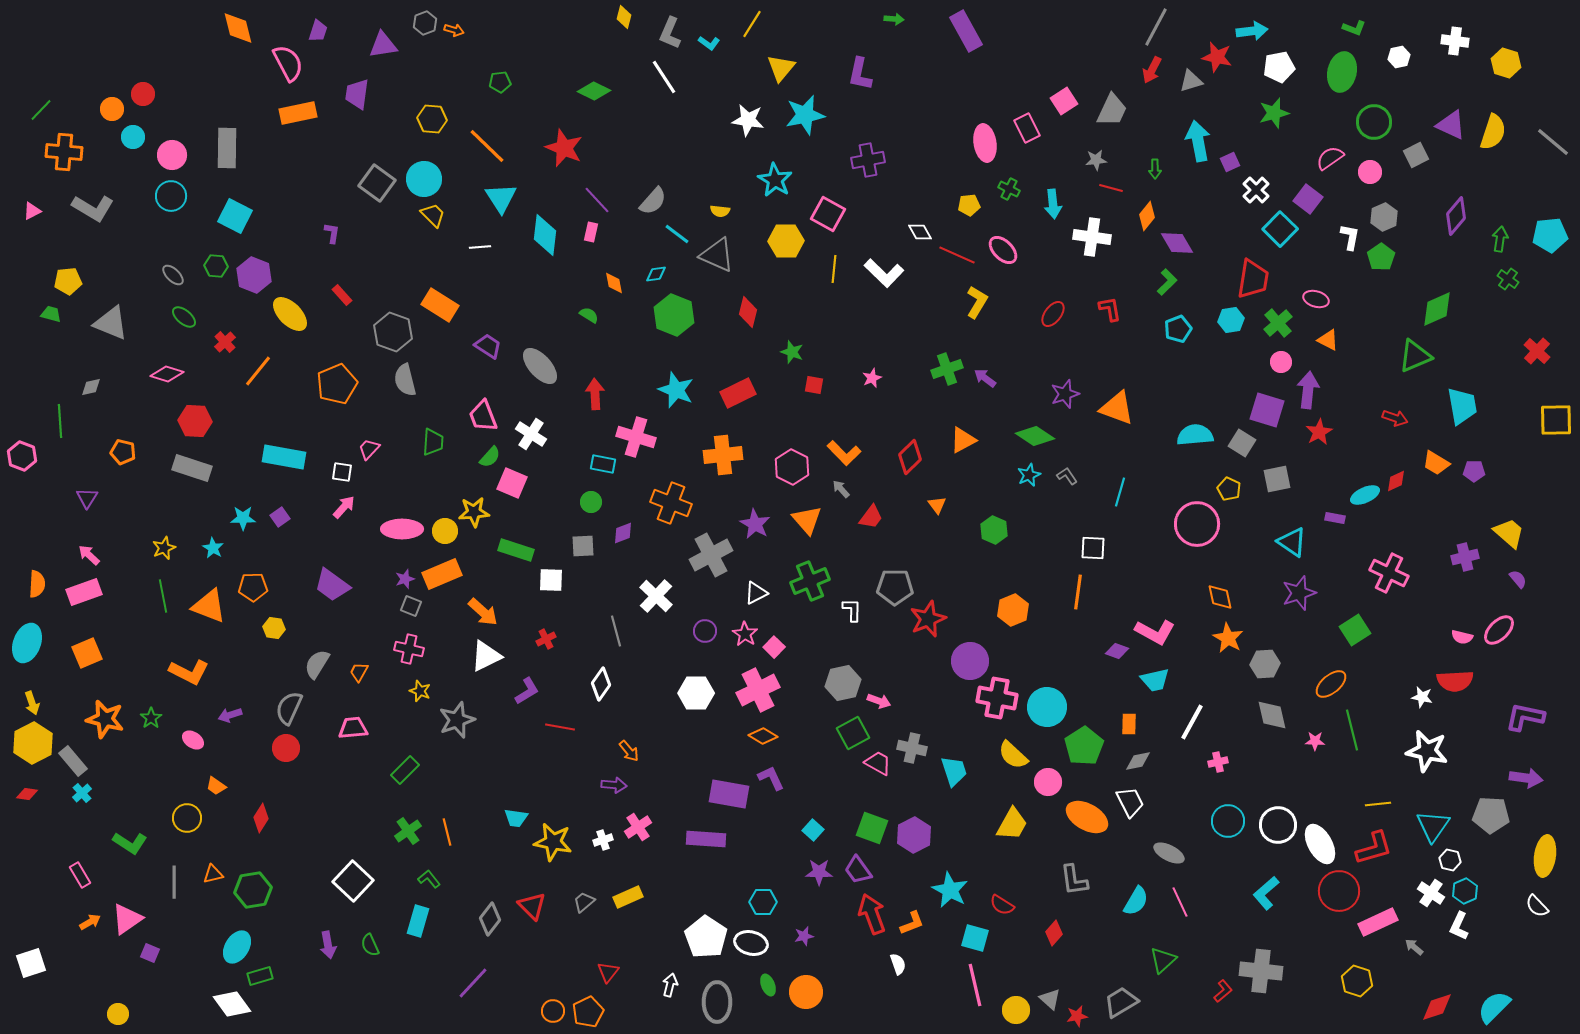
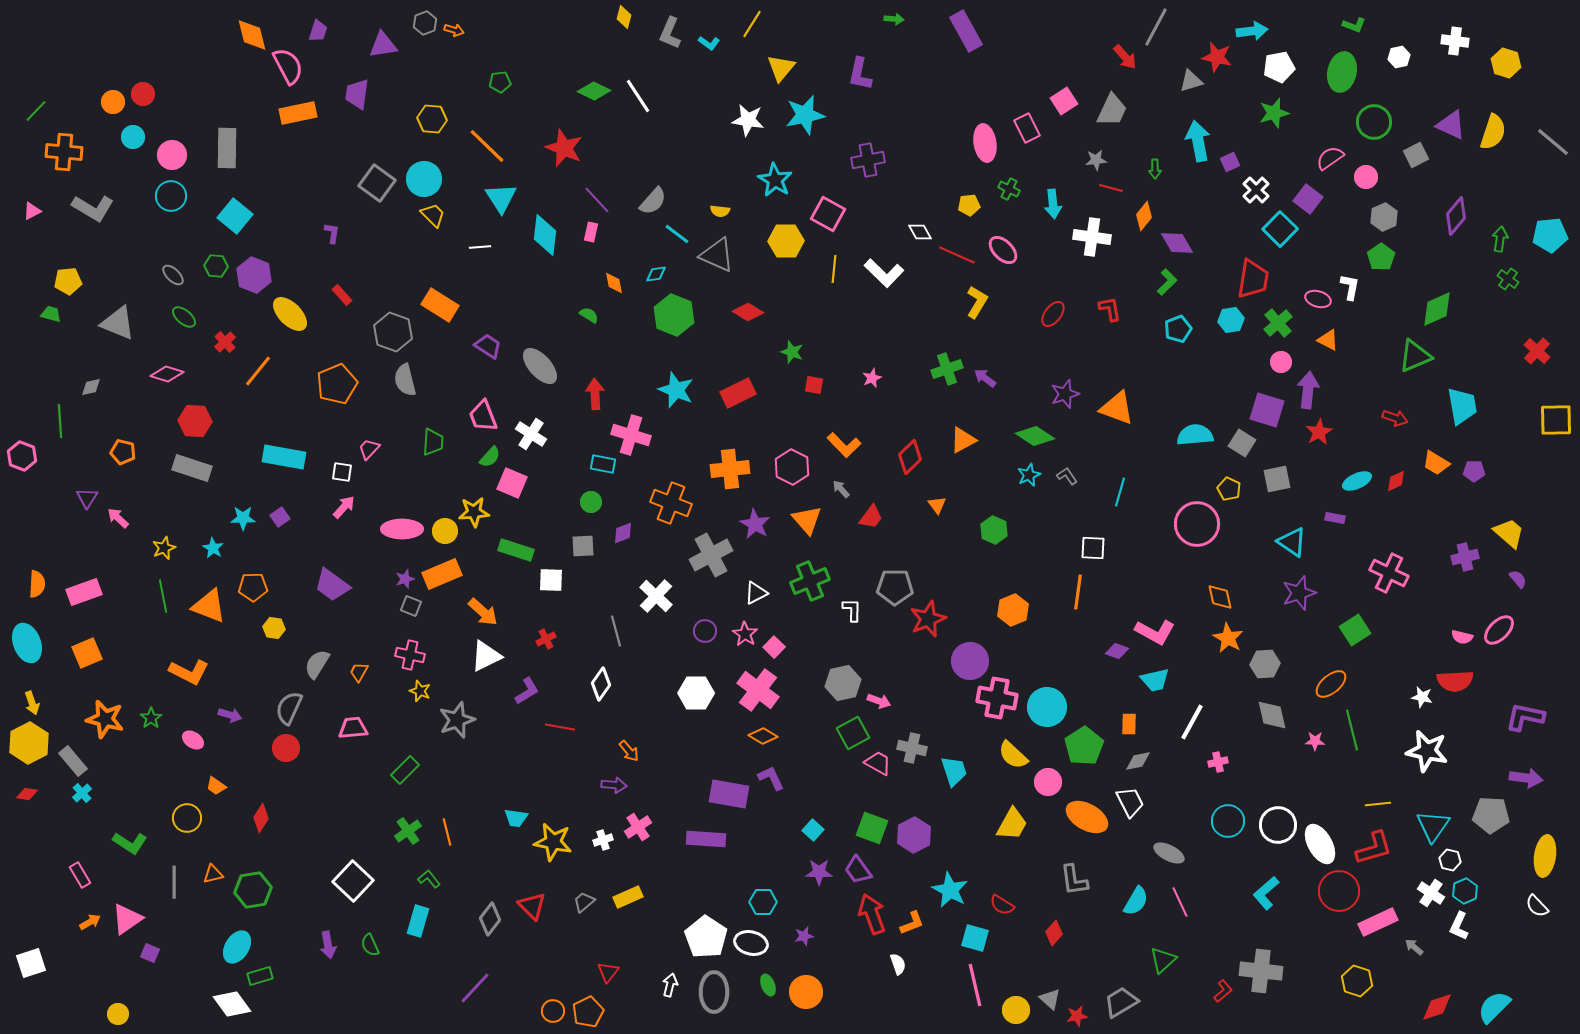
orange diamond at (238, 28): moved 14 px right, 7 px down
green L-shape at (1354, 28): moved 3 px up
pink semicircle at (288, 63): moved 3 px down
red arrow at (1152, 70): moved 27 px left, 13 px up; rotated 68 degrees counterclockwise
white line at (664, 77): moved 26 px left, 19 px down
orange circle at (112, 109): moved 1 px right, 7 px up
green line at (41, 110): moved 5 px left, 1 px down
pink circle at (1370, 172): moved 4 px left, 5 px down
cyan square at (235, 216): rotated 12 degrees clockwise
orange diamond at (1147, 216): moved 3 px left
white L-shape at (1350, 237): moved 50 px down
pink ellipse at (1316, 299): moved 2 px right
red diamond at (748, 312): rotated 72 degrees counterclockwise
gray triangle at (111, 323): moved 7 px right
pink cross at (636, 437): moved 5 px left, 2 px up
orange L-shape at (844, 453): moved 8 px up
orange cross at (723, 455): moved 7 px right, 14 px down
cyan ellipse at (1365, 495): moved 8 px left, 14 px up
pink arrow at (89, 555): moved 29 px right, 37 px up
cyan ellipse at (27, 643): rotated 42 degrees counterclockwise
pink cross at (409, 649): moved 1 px right, 6 px down
pink cross at (758, 690): rotated 27 degrees counterclockwise
purple arrow at (230, 715): rotated 145 degrees counterclockwise
yellow hexagon at (33, 743): moved 4 px left
purple line at (473, 983): moved 2 px right, 5 px down
gray ellipse at (717, 1002): moved 3 px left, 10 px up
